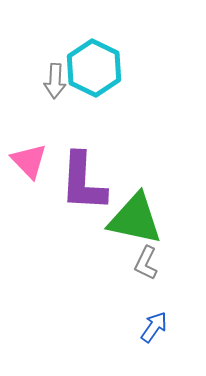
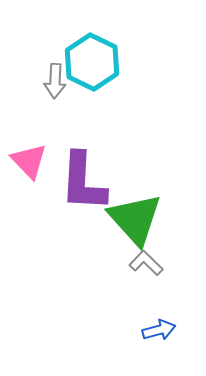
cyan hexagon: moved 2 px left, 6 px up
green triangle: rotated 36 degrees clockwise
gray L-shape: rotated 108 degrees clockwise
blue arrow: moved 5 px right, 3 px down; rotated 40 degrees clockwise
